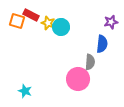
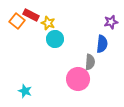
orange square: rotated 21 degrees clockwise
cyan circle: moved 6 px left, 12 px down
